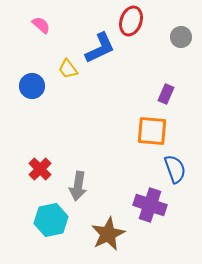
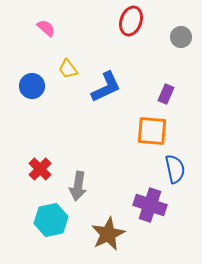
pink semicircle: moved 5 px right, 3 px down
blue L-shape: moved 6 px right, 39 px down
blue semicircle: rotated 8 degrees clockwise
